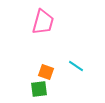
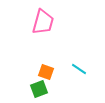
cyan line: moved 3 px right, 3 px down
green square: rotated 12 degrees counterclockwise
